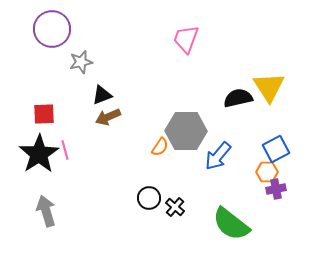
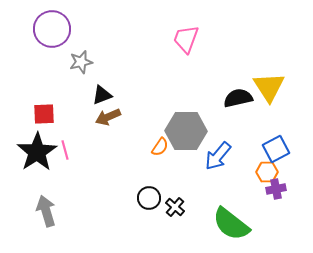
black star: moved 2 px left, 2 px up
